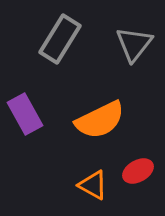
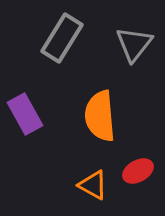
gray rectangle: moved 2 px right, 1 px up
orange semicircle: moved 4 px up; rotated 111 degrees clockwise
